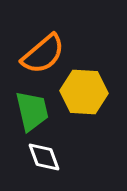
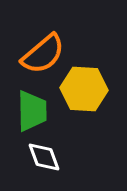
yellow hexagon: moved 3 px up
green trapezoid: rotated 12 degrees clockwise
